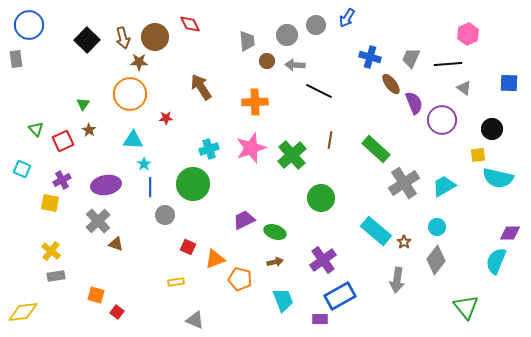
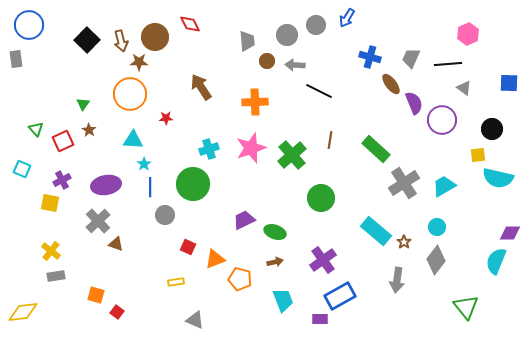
brown arrow at (123, 38): moved 2 px left, 3 px down
